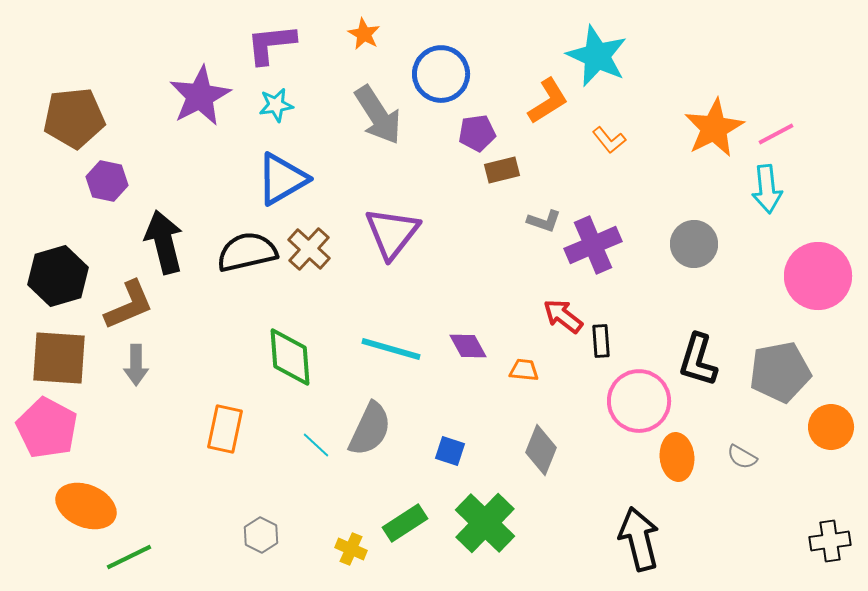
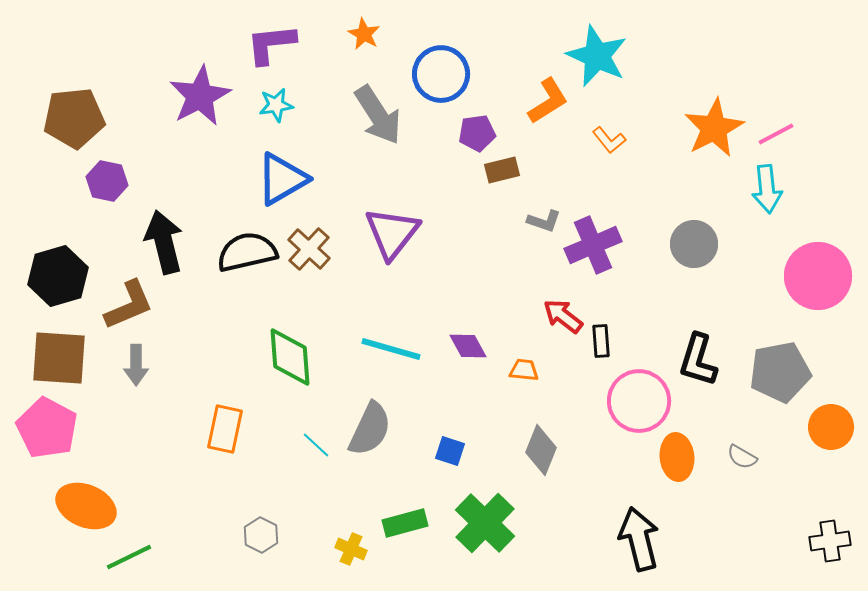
green rectangle at (405, 523): rotated 18 degrees clockwise
